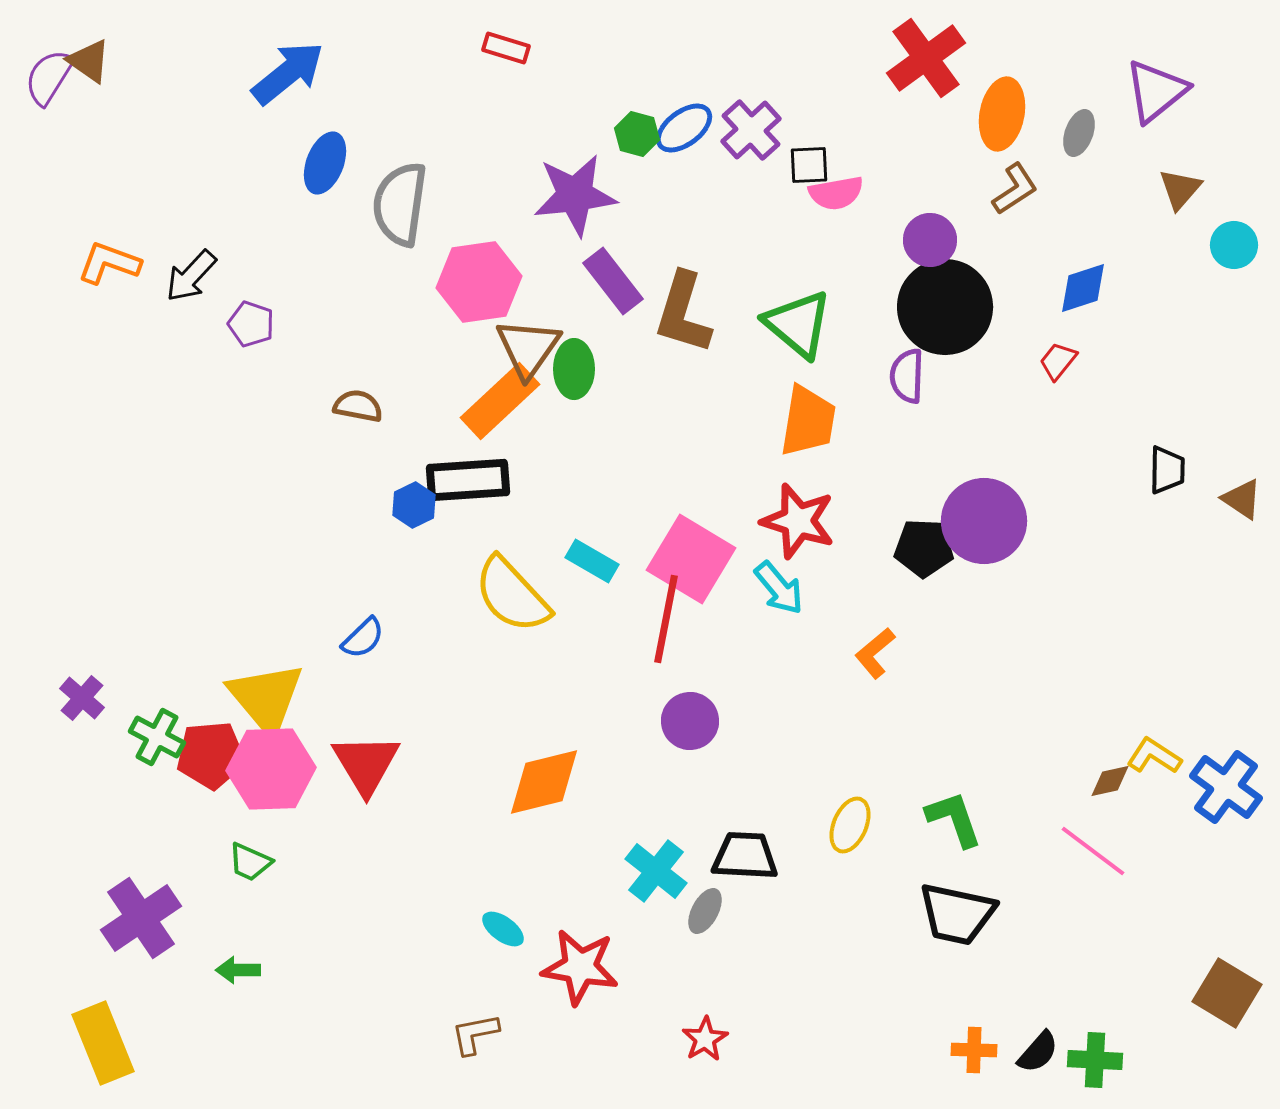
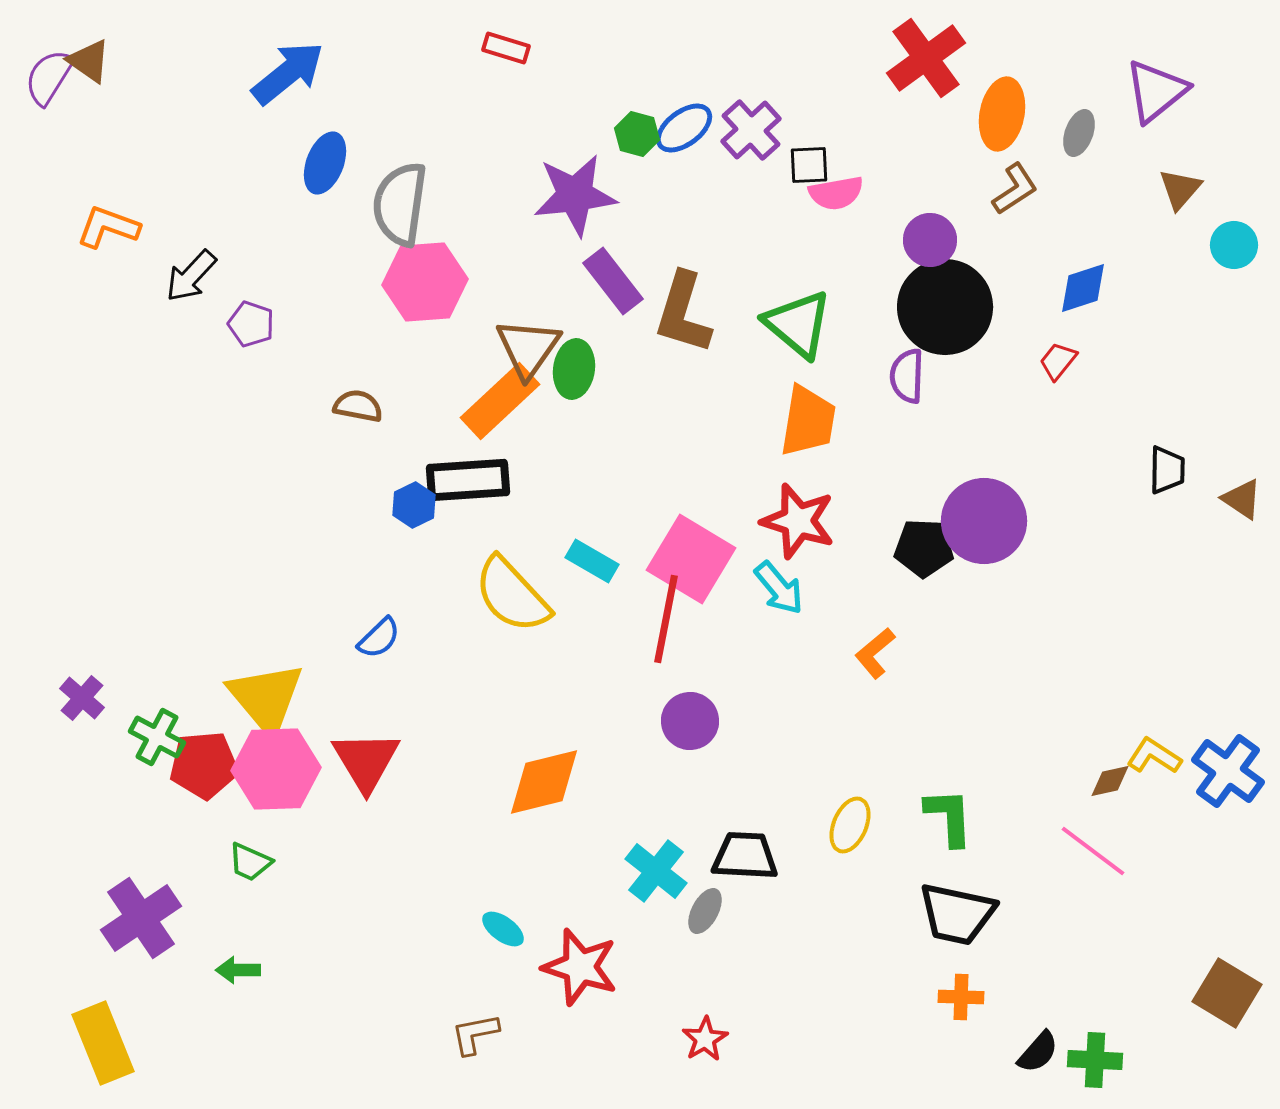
orange L-shape at (109, 263): moved 1 px left, 36 px up
pink hexagon at (479, 282): moved 54 px left; rotated 4 degrees clockwise
green ellipse at (574, 369): rotated 8 degrees clockwise
blue semicircle at (363, 638): moved 16 px right
red pentagon at (211, 755): moved 7 px left, 10 px down
red triangle at (366, 764): moved 3 px up
pink hexagon at (271, 769): moved 5 px right
blue cross at (1226, 787): moved 2 px right, 16 px up
green L-shape at (954, 819): moved 5 px left, 2 px up; rotated 16 degrees clockwise
red star at (580, 967): rotated 8 degrees clockwise
orange cross at (974, 1050): moved 13 px left, 53 px up
